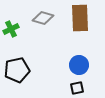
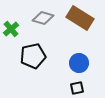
brown rectangle: rotated 56 degrees counterclockwise
green cross: rotated 14 degrees counterclockwise
blue circle: moved 2 px up
black pentagon: moved 16 px right, 14 px up
